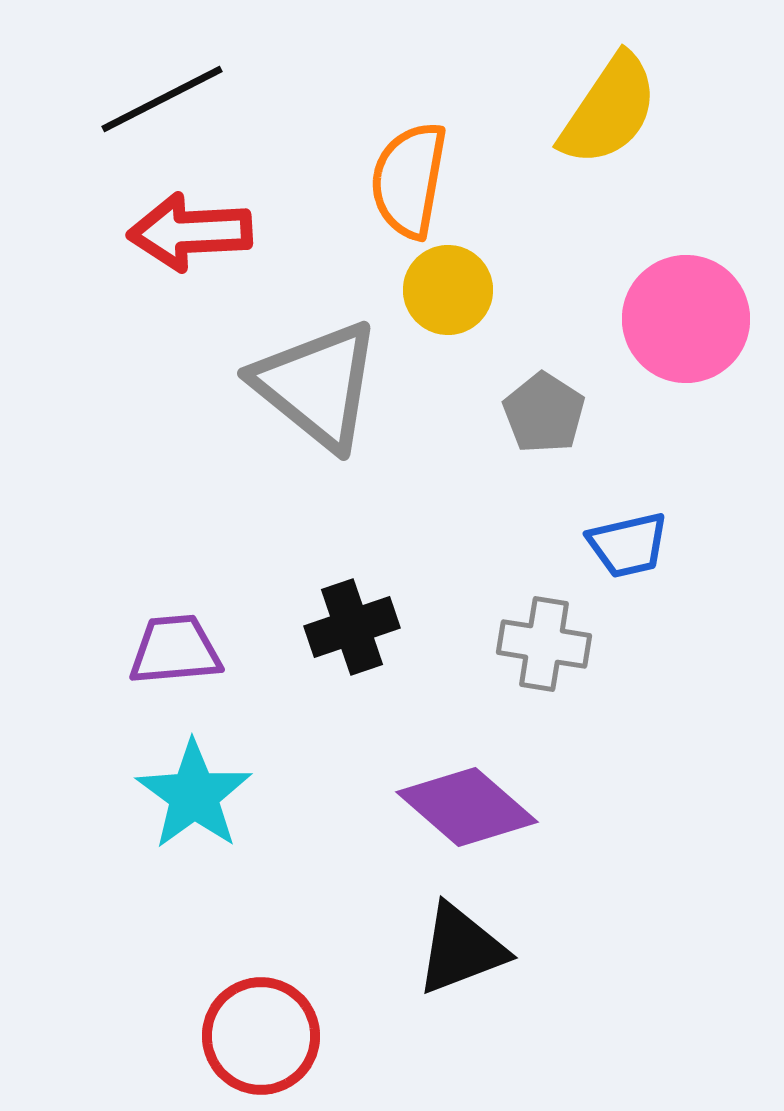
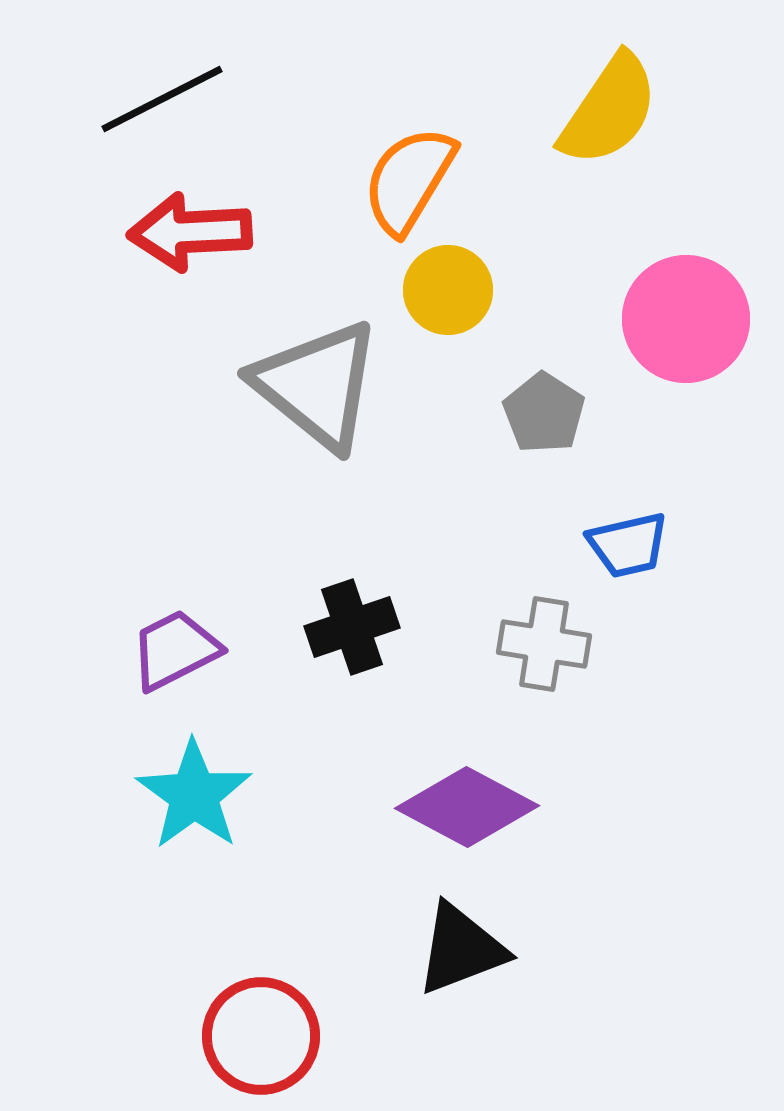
orange semicircle: rotated 21 degrees clockwise
purple trapezoid: rotated 22 degrees counterclockwise
purple diamond: rotated 13 degrees counterclockwise
